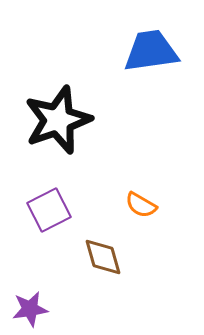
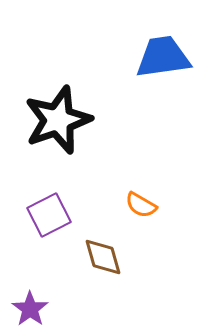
blue trapezoid: moved 12 px right, 6 px down
purple square: moved 5 px down
purple star: rotated 27 degrees counterclockwise
